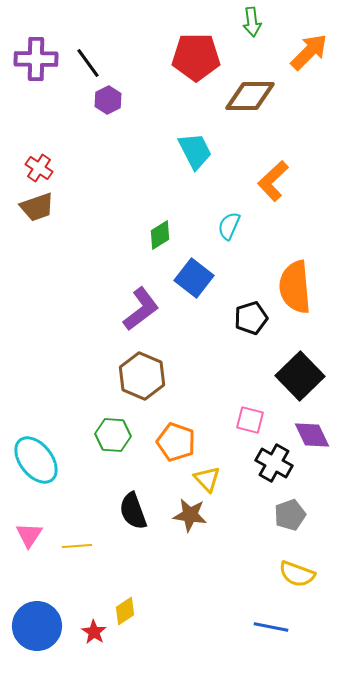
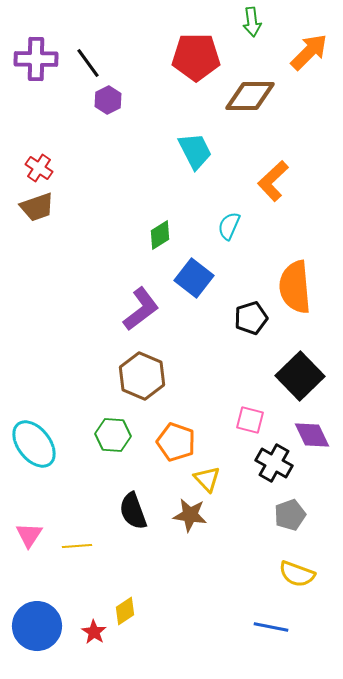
cyan ellipse: moved 2 px left, 16 px up
